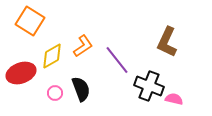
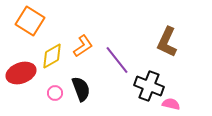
pink semicircle: moved 3 px left, 5 px down
